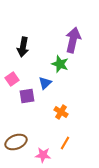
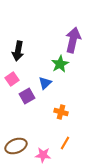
black arrow: moved 5 px left, 4 px down
green star: rotated 24 degrees clockwise
purple square: rotated 21 degrees counterclockwise
orange cross: rotated 16 degrees counterclockwise
brown ellipse: moved 4 px down
